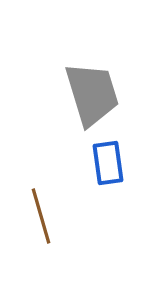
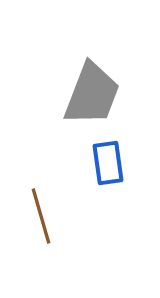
gray trapezoid: rotated 38 degrees clockwise
